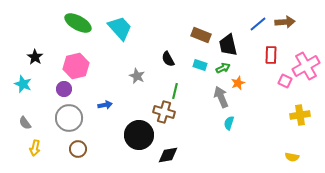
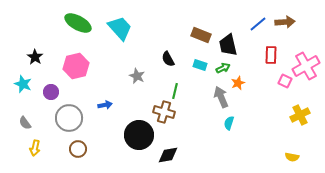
purple circle: moved 13 px left, 3 px down
yellow cross: rotated 18 degrees counterclockwise
